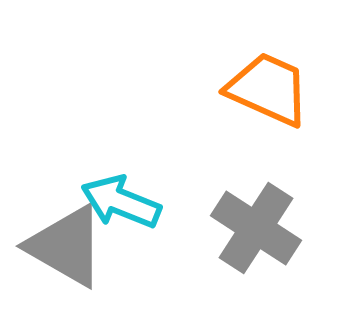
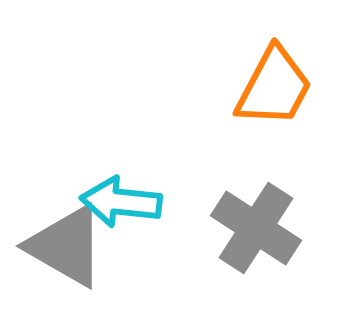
orange trapezoid: moved 6 px right, 2 px up; rotated 94 degrees clockwise
cyan arrow: rotated 16 degrees counterclockwise
